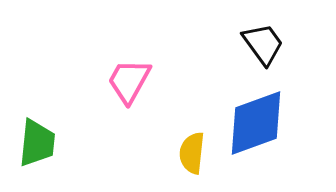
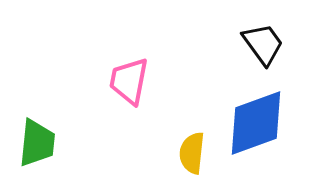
pink trapezoid: rotated 18 degrees counterclockwise
